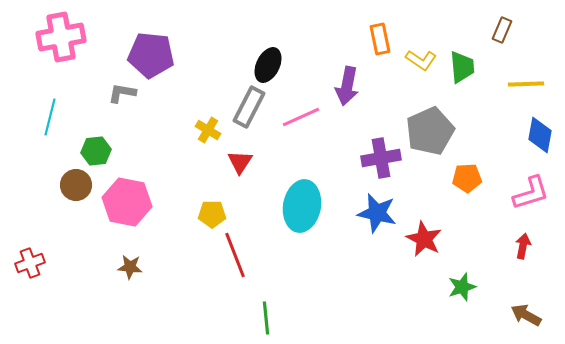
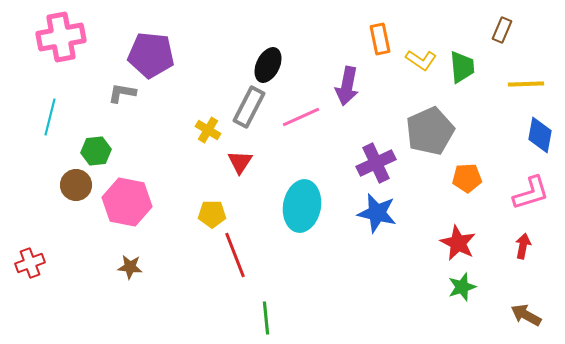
purple cross: moved 5 px left, 5 px down; rotated 15 degrees counterclockwise
red star: moved 34 px right, 4 px down
